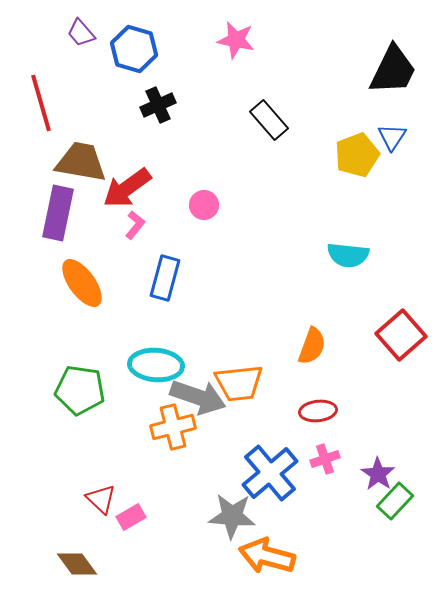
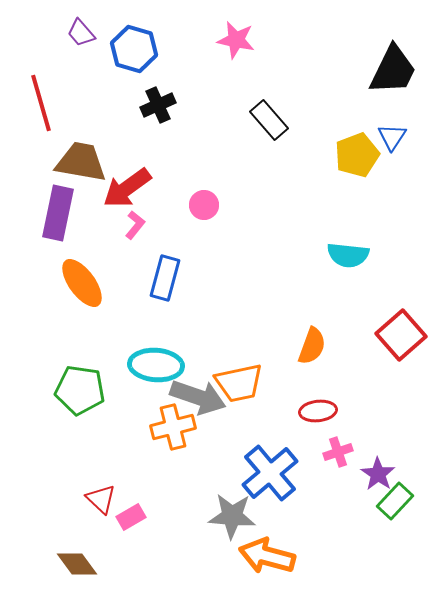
orange trapezoid: rotated 6 degrees counterclockwise
pink cross: moved 13 px right, 7 px up
